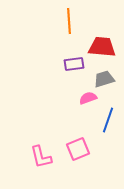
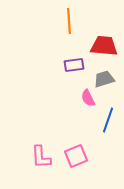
red trapezoid: moved 2 px right, 1 px up
purple rectangle: moved 1 px down
pink semicircle: rotated 96 degrees counterclockwise
pink square: moved 2 px left, 7 px down
pink L-shape: rotated 10 degrees clockwise
